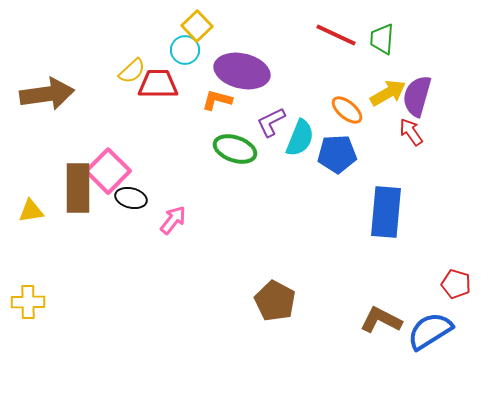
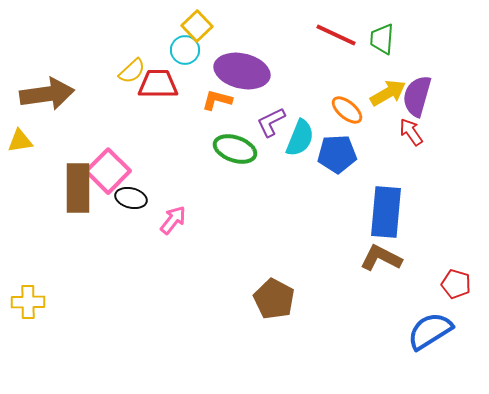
yellow triangle: moved 11 px left, 70 px up
brown pentagon: moved 1 px left, 2 px up
brown L-shape: moved 62 px up
